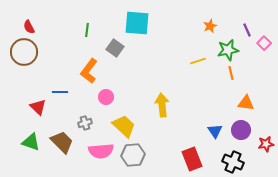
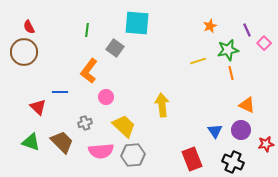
orange triangle: moved 1 px right, 2 px down; rotated 18 degrees clockwise
